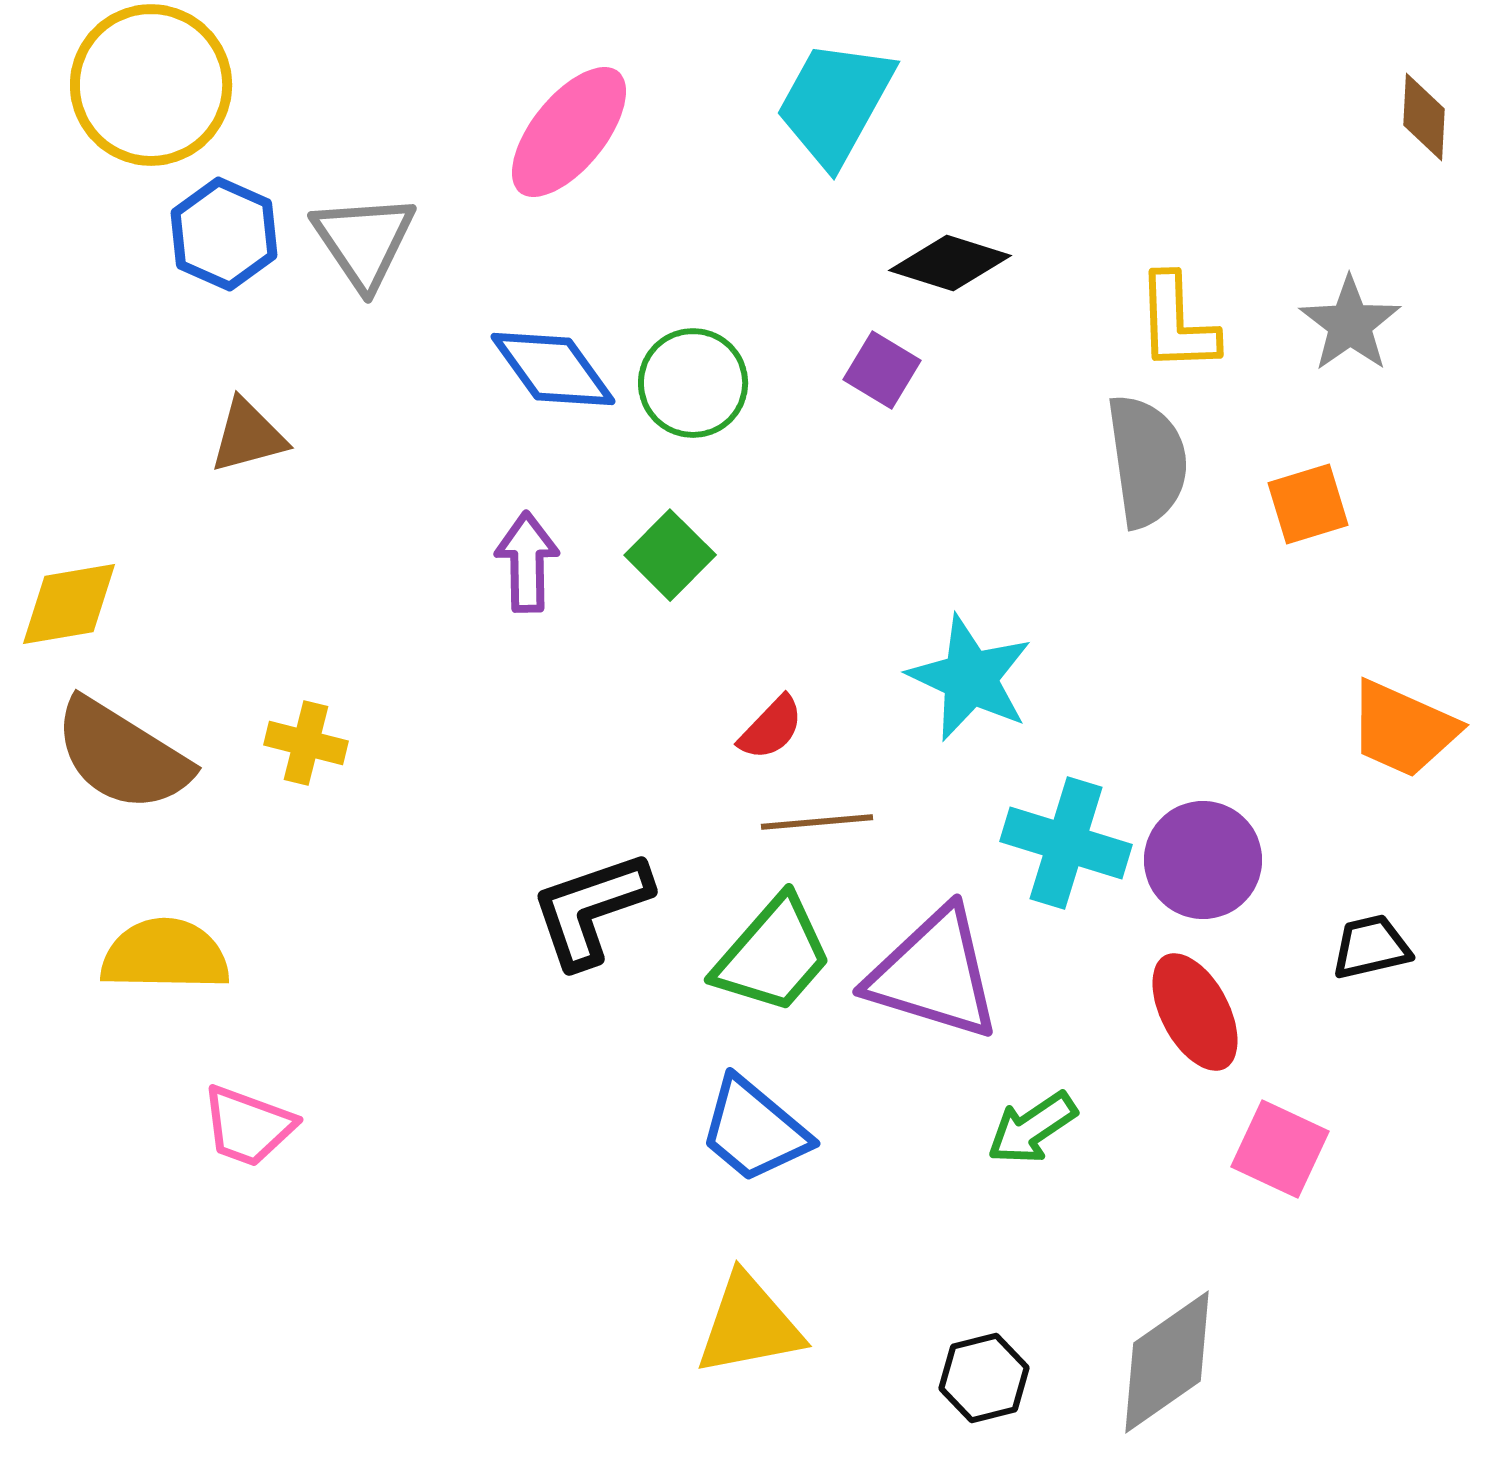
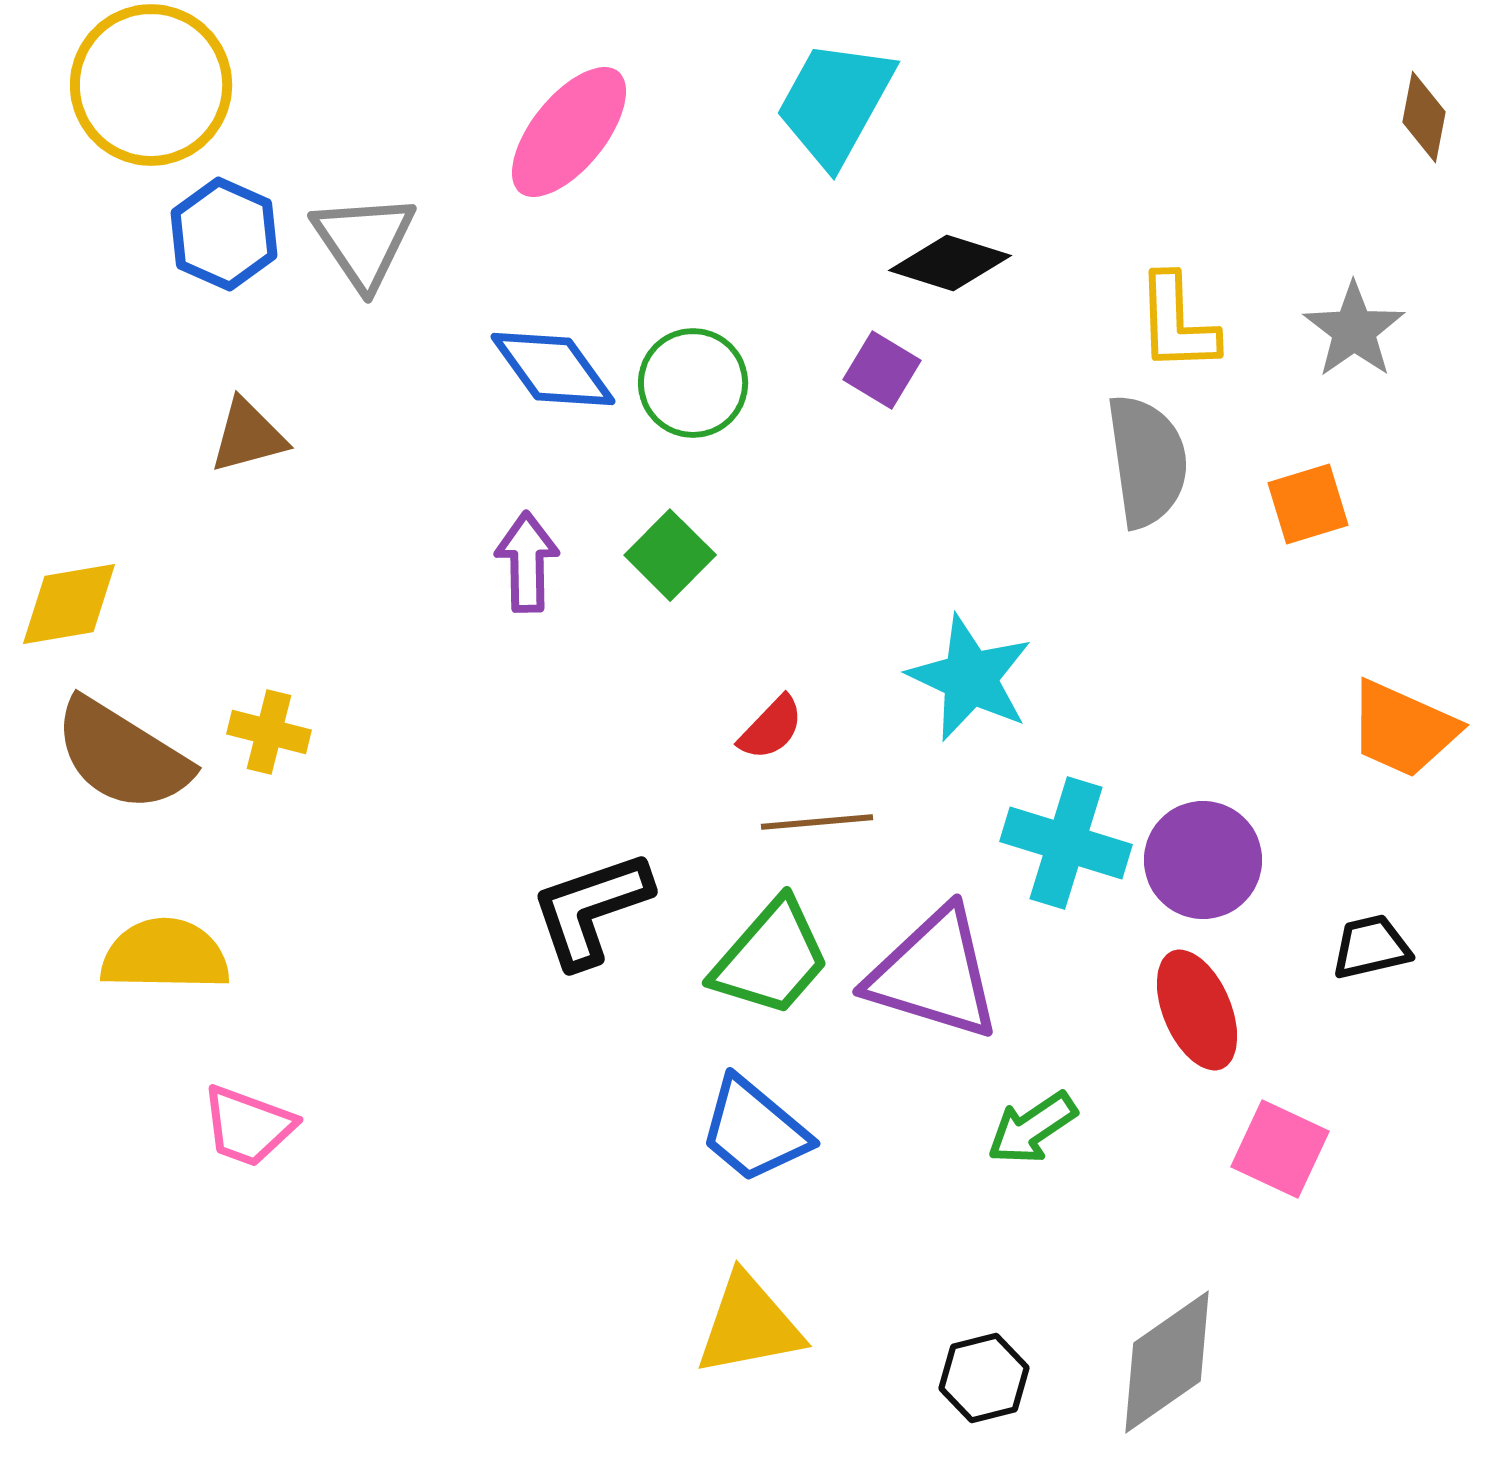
brown diamond: rotated 8 degrees clockwise
gray star: moved 4 px right, 6 px down
yellow cross: moved 37 px left, 11 px up
green trapezoid: moved 2 px left, 3 px down
red ellipse: moved 2 px right, 2 px up; rotated 5 degrees clockwise
